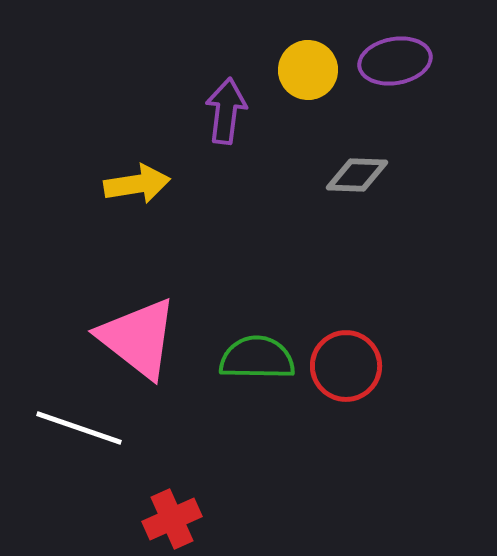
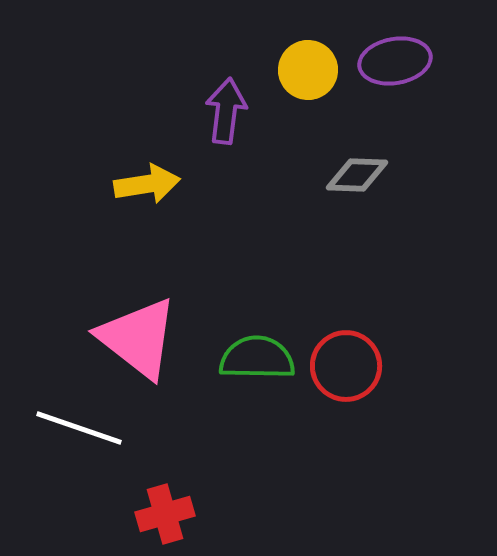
yellow arrow: moved 10 px right
red cross: moved 7 px left, 5 px up; rotated 8 degrees clockwise
